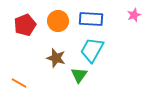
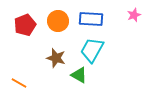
green triangle: rotated 36 degrees counterclockwise
